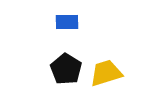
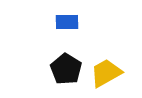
yellow trapezoid: rotated 12 degrees counterclockwise
